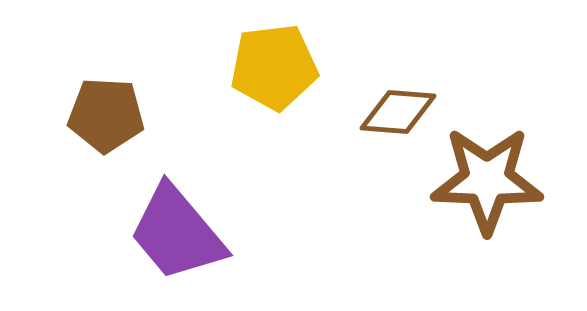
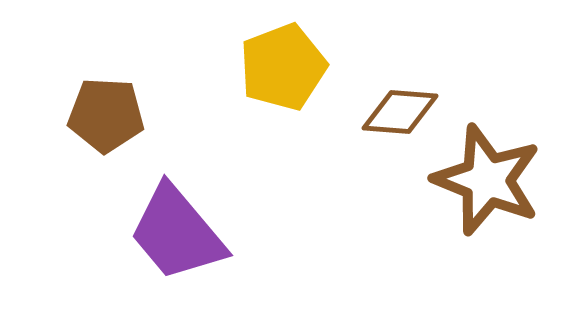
yellow pentagon: moved 9 px right; rotated 14 degrees counterclockwise
brown diamond: moved 2 px right
brown star: rotated 20 degrees clockwise
